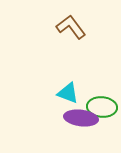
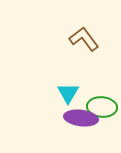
brown L-shape: moved 13 px right, 12 px down
cyan triangle: rotated 40 degrees clockwise
